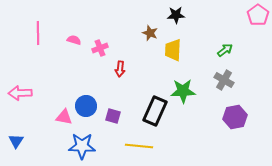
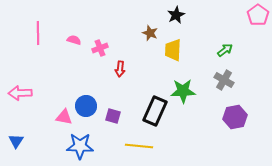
black star: rotated 24 degrees counterclockwise
blue star: moved 2 px left
